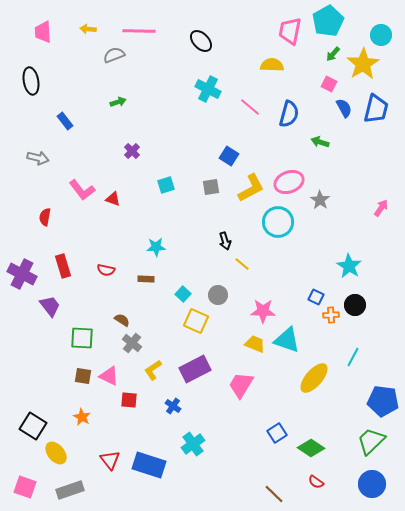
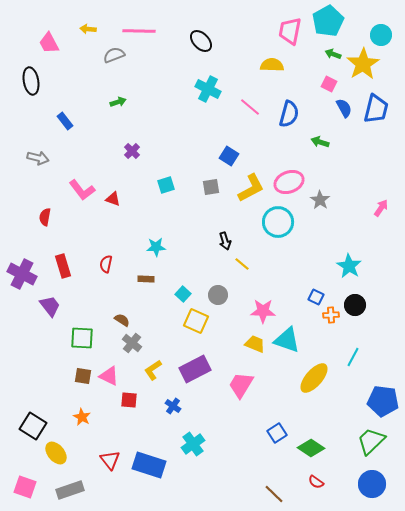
pink trapezoid at (43, 32): moved 6 px right, 11 px down; rotated 25 degrees counterclockwise
green arrow at (333, 54): rotated 70 degrees clockwise
red semicircle at (106, 270): moved 6 px up; rotated 90 degrees clockwise
